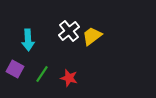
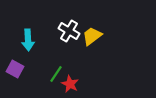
white cross: rotated 20 degrees counterclockwise
green line: moved 14 px right
red star: moved 1 px right, 6 px down; rotated 12 degrees clockwise
